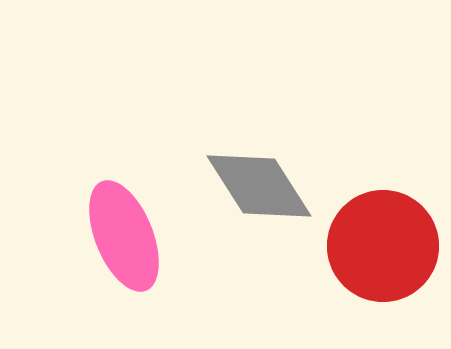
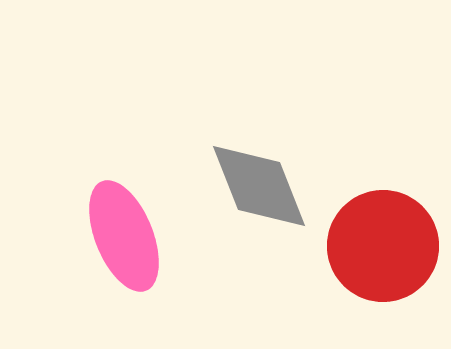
gray diamond: rotated 11 degrees clockwise
